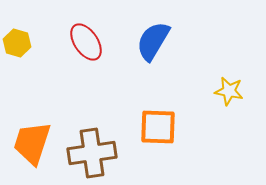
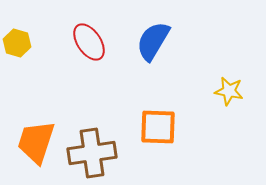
red ellipse: moved 3 px right
orange trapezoid: moved 4 px right, 1 px up
